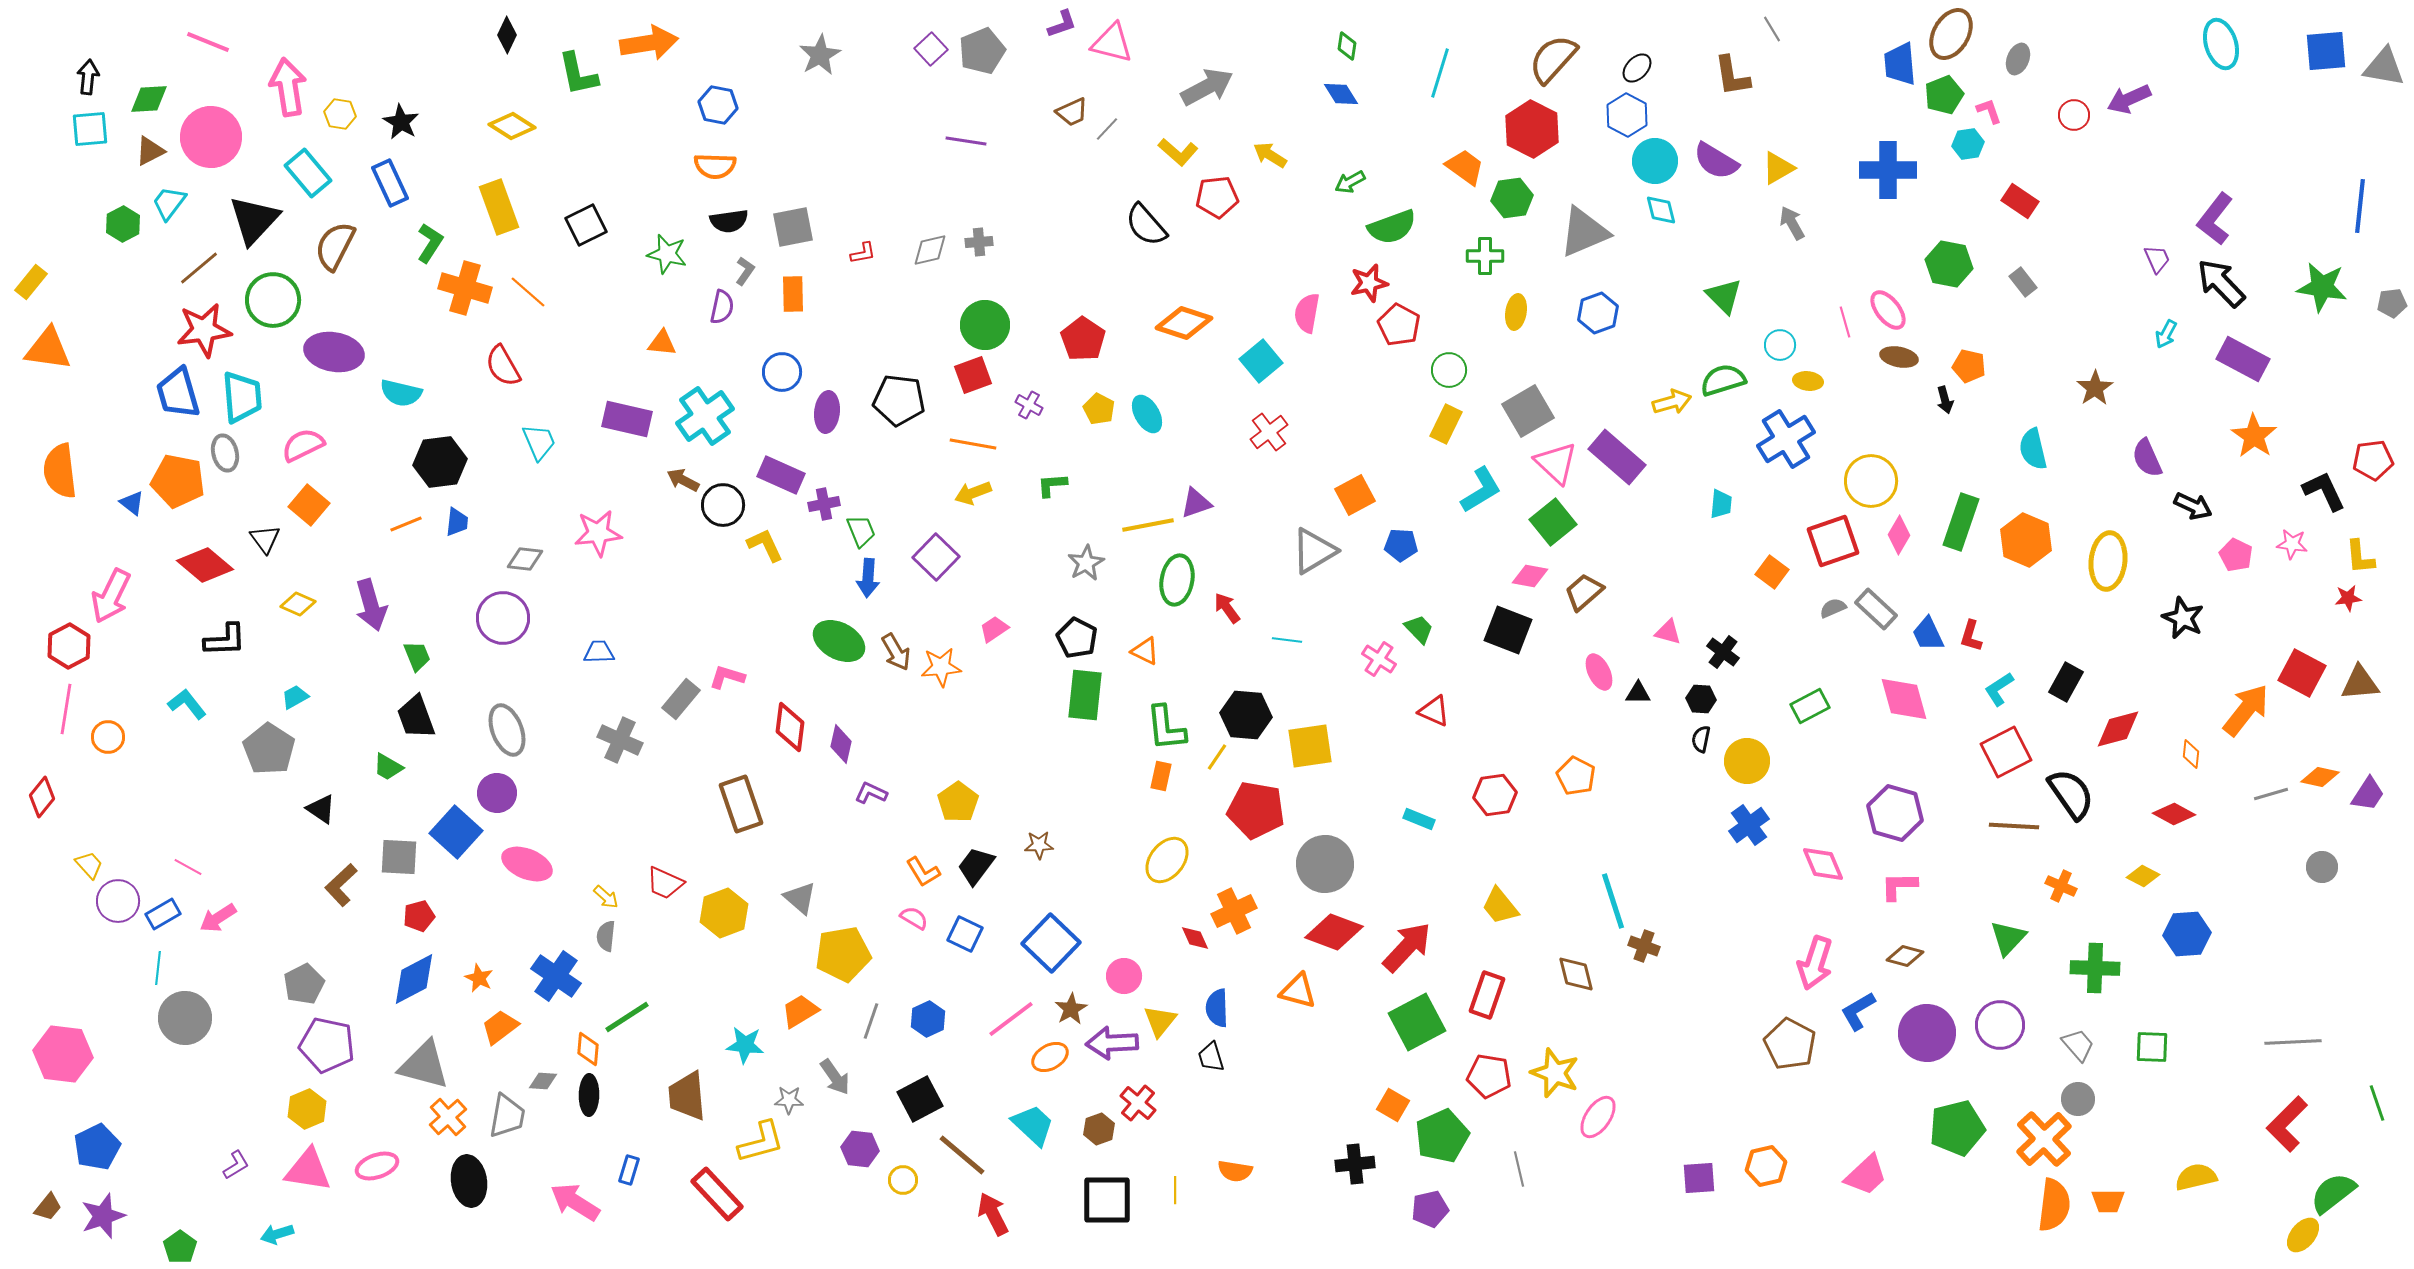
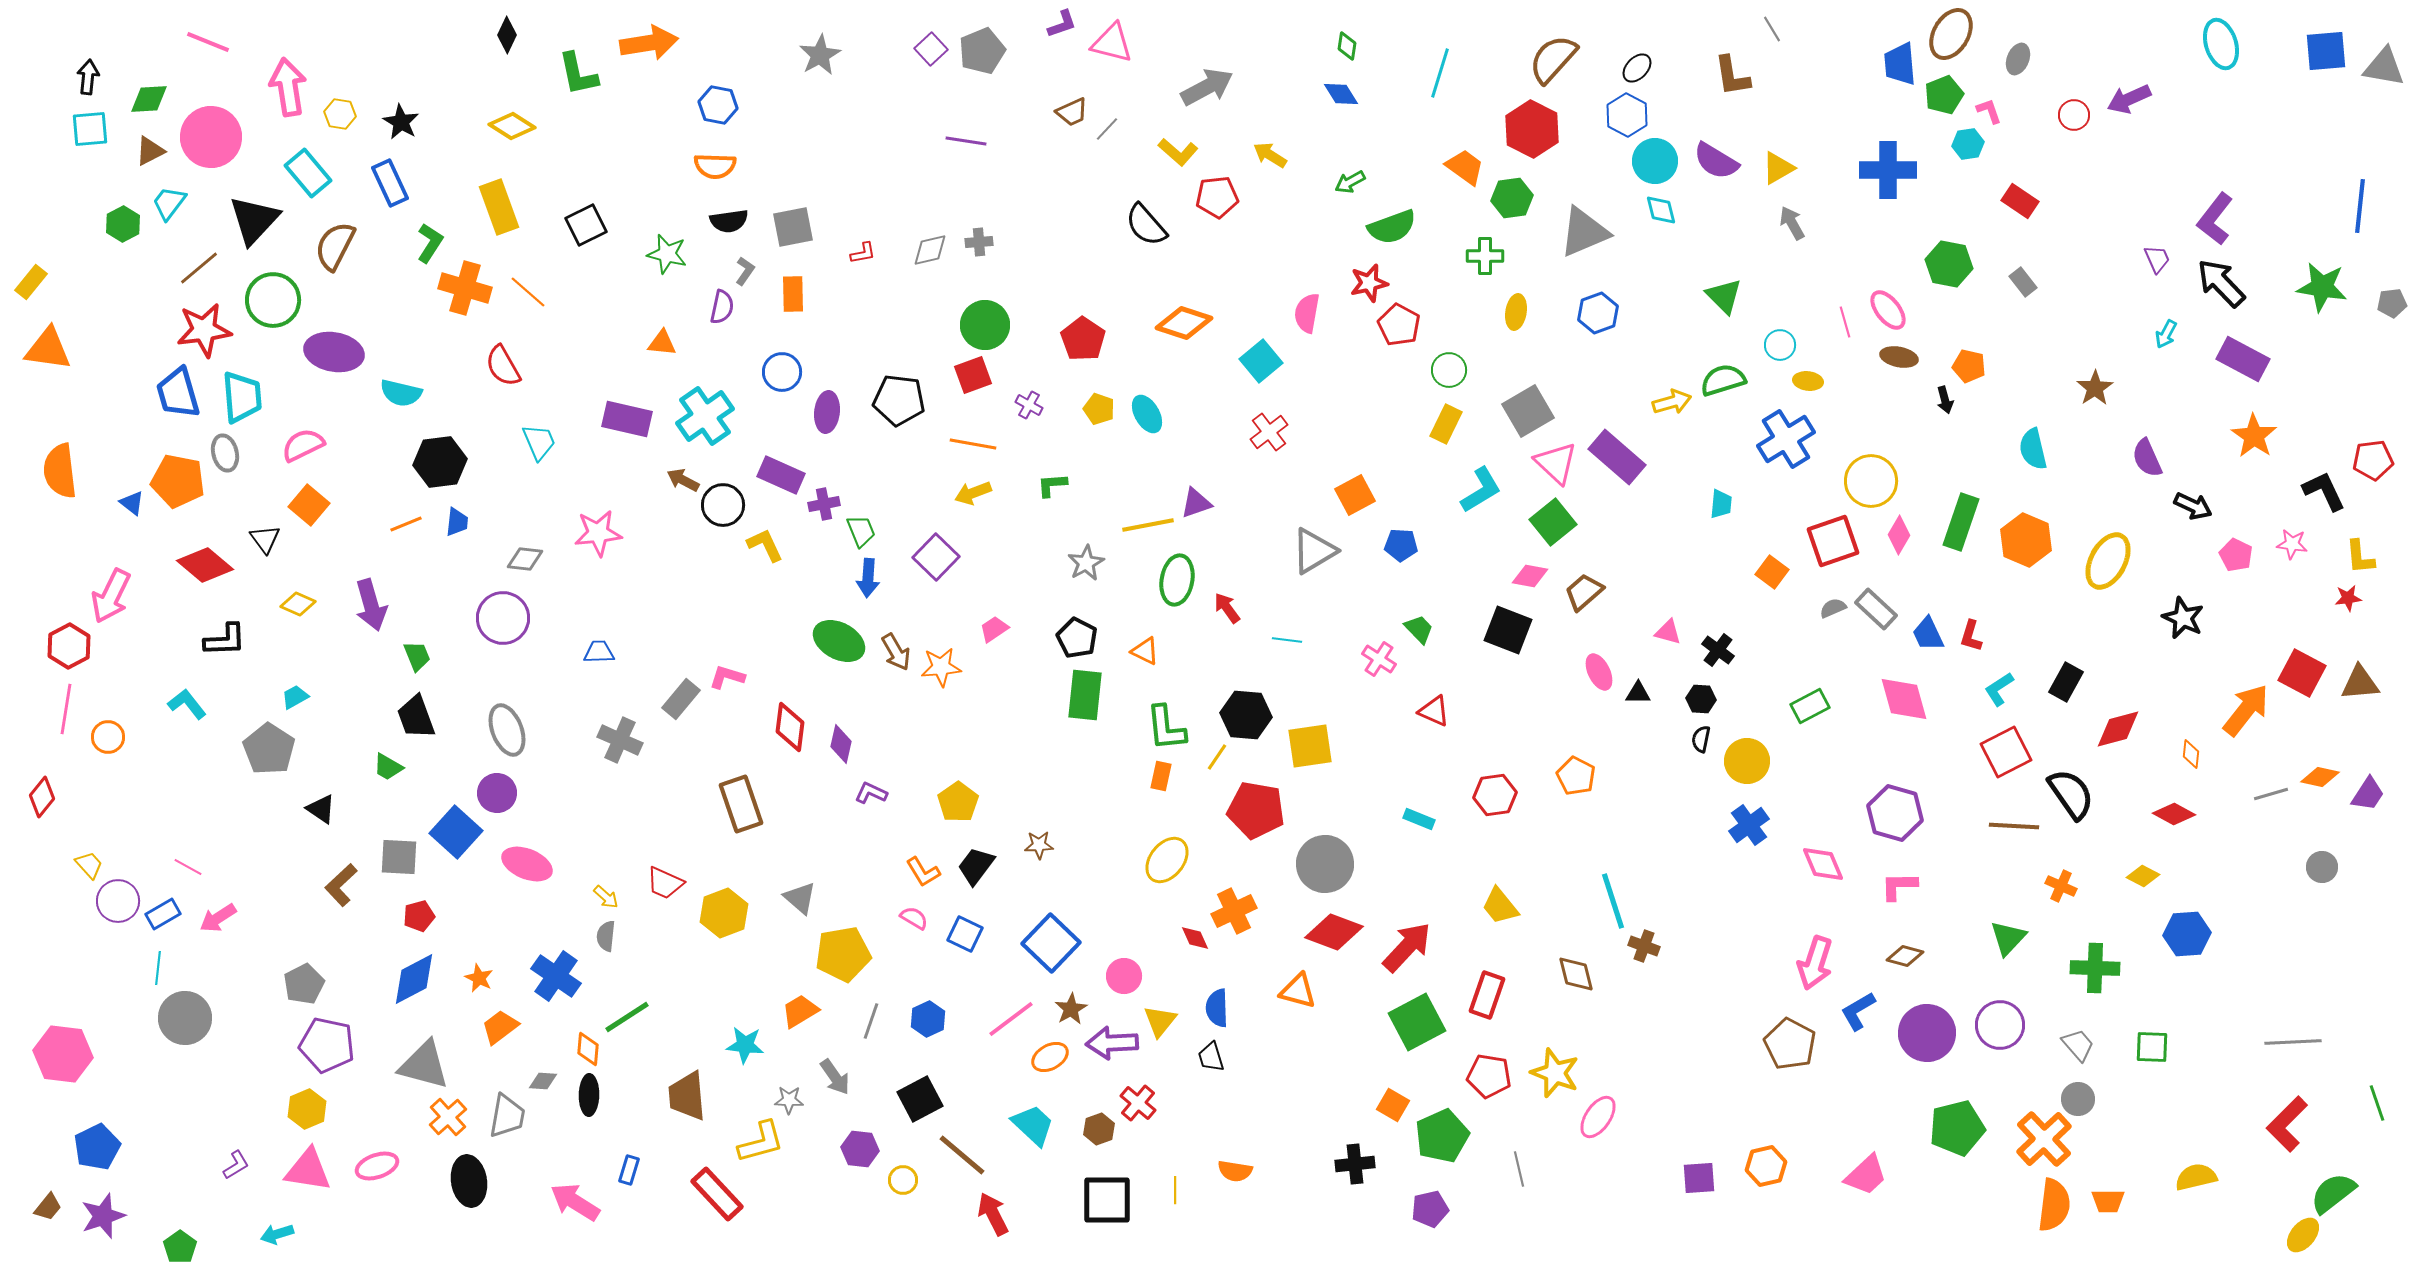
yellow pentagon at (1099, 409): rotated 8 degrees counterclockwise
yellow ellipse at (2108, 561): rotated 22 degrees clockwise
black cross at (1723, 652): moved 5 px left, 2 px up
